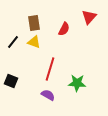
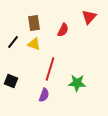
red semicircle: moved 1 px left, 1 px down
yellow triangle: moved 2 px down
purple semicircle: moved 4 px left; rotated 80 degrees clockwise
